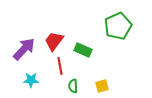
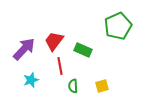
cyan star: rotated 21 degrees counterclockwise
